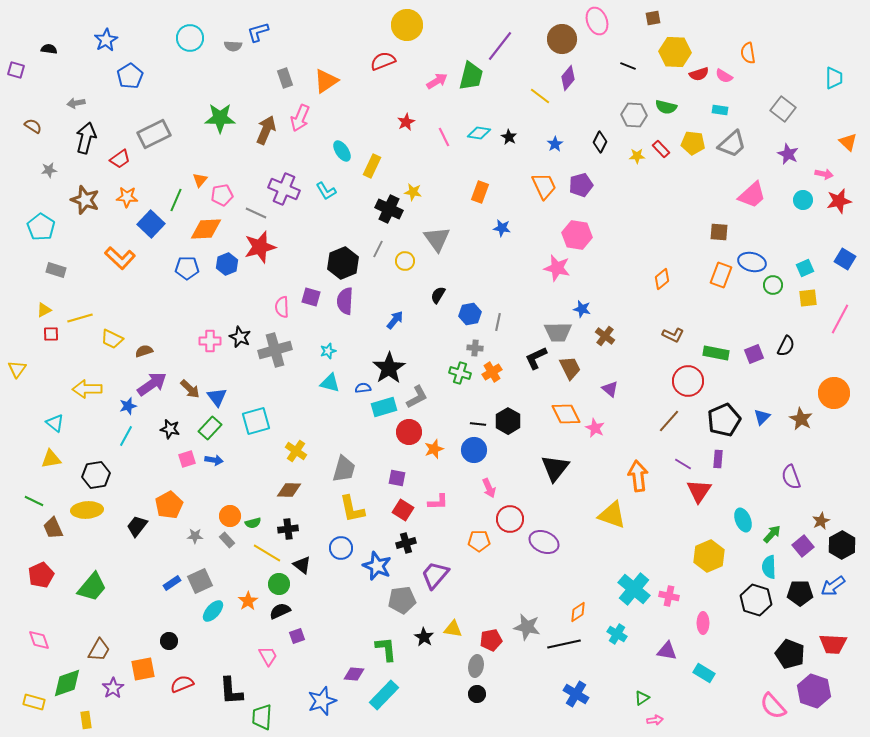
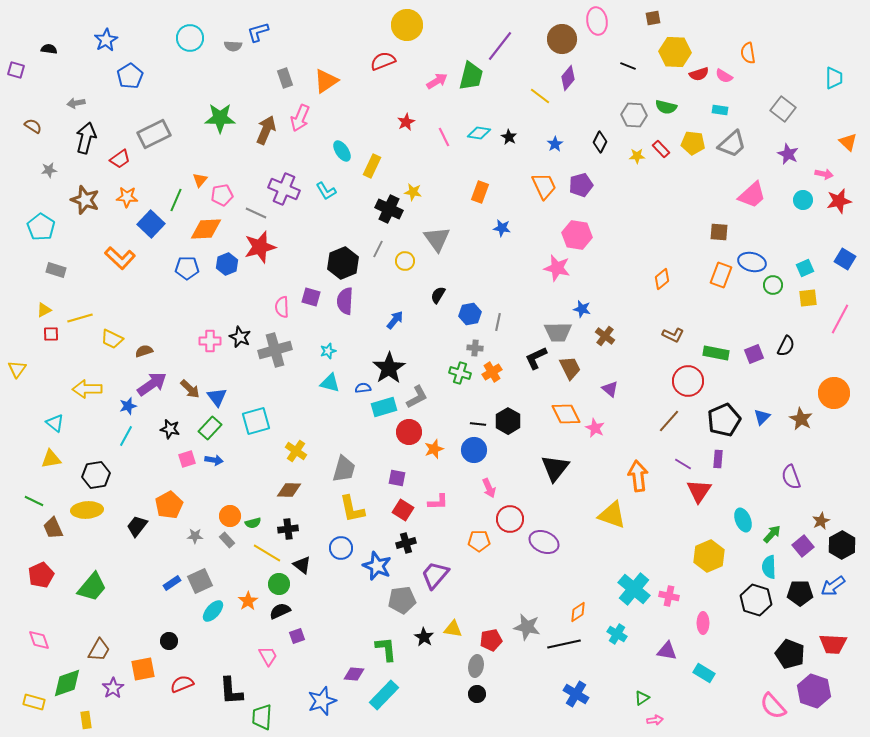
pink ellipse at (597, 21): rotated 12 degrees clockwise
